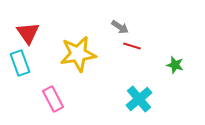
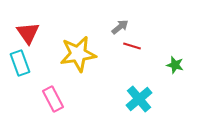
gray arrow: rotated 72 degrees counterclockwise
